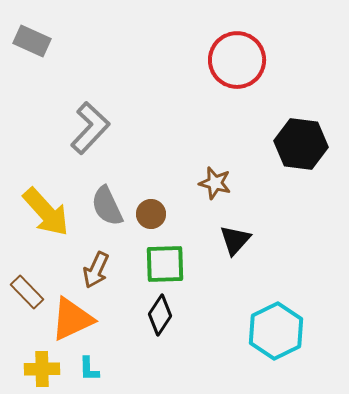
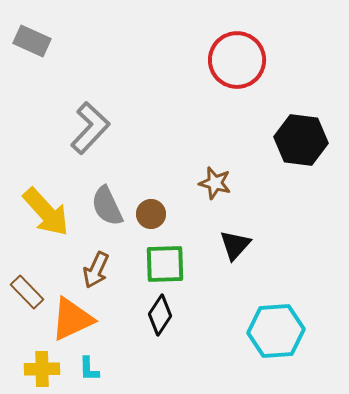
black hexagon: moved 4 px up
black triangle: moved 5 px down
cyan hexagon: rotated 22 degrees clockwise
